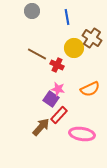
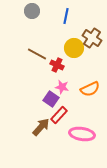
blue line: moved 1 px left, 1 px up; rotated 21 degrees clockwise
pink star: moved 4 px right, 2 px up
